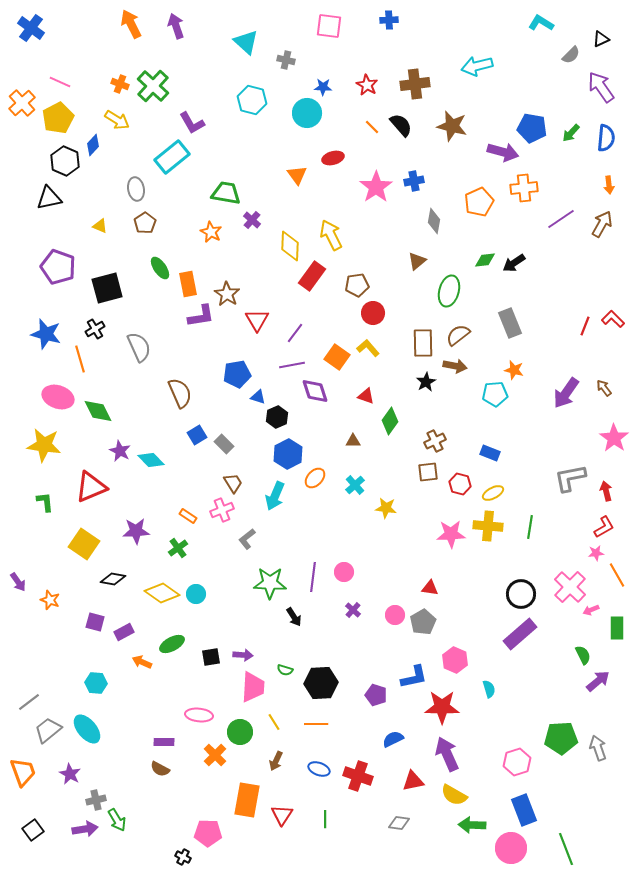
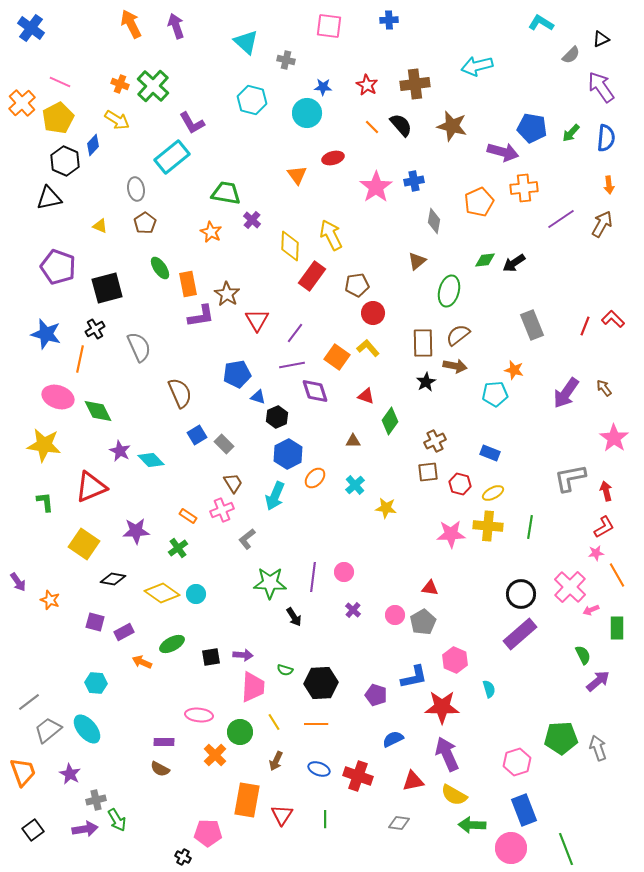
gray rectangle at (510, 323): moved 22 px right, 2 px down
orange line at (80, 359): rotated 28 degrees clockwise
